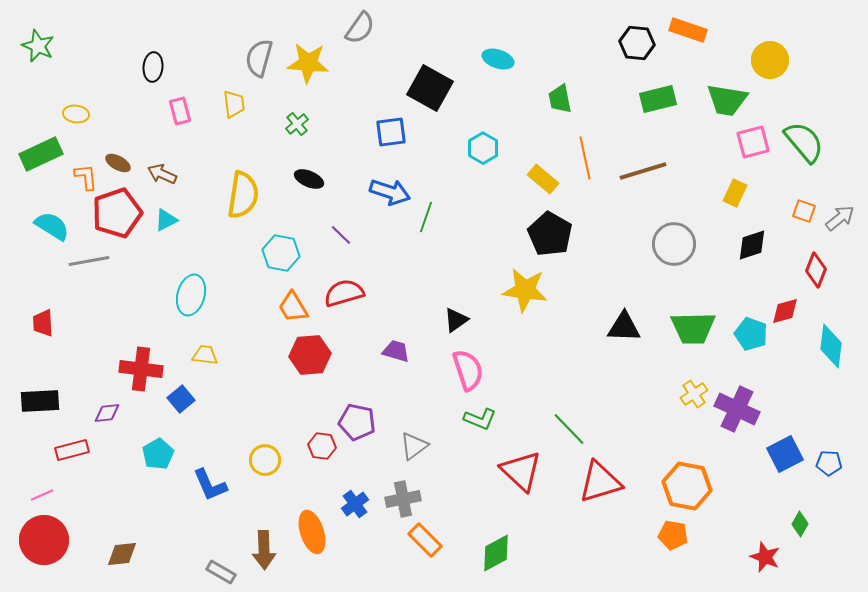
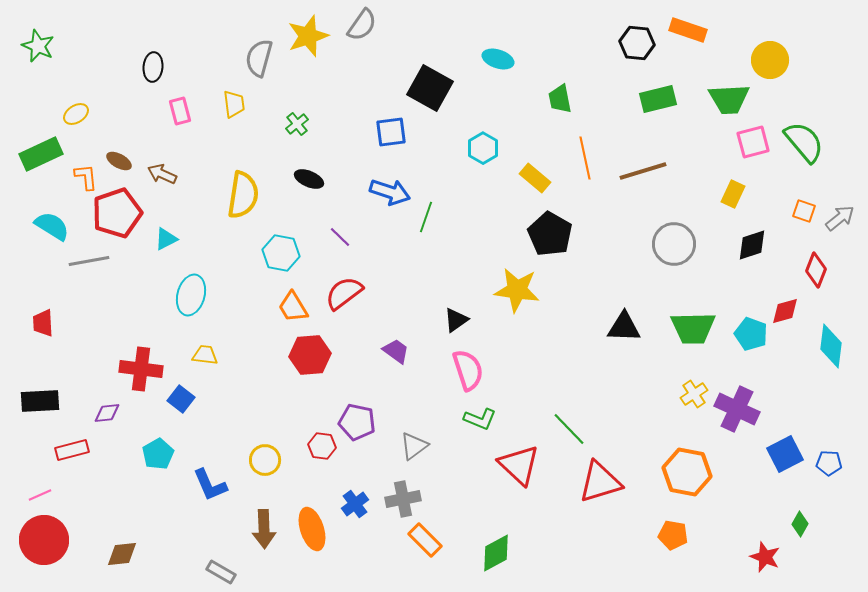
gray semicircle at (360, 28): moved 2 px right, 3 px up
yellow star at (308, 63): moved 27 px up; rotated 24 degrees counterclockwise
green trapezoid at (727, 100): moved 2 px right, 1 px up; rotated 12 degrees counterclockwise
yellow ellipse at (76, 114): rotated 40 degrees counterclockwise
brown ellipse at (118, 163): moved 1 px right, 2 px up
yellow rectangle at (543, 179): moved 8 px left, 1 px up
yellow rectangle at (735, 193): moved 2 px left, 1 px down
cyan triangle at (166, 220): moved 19 px down
purple line at (341, 235): moved 1 px left, 2 px down
yellow star at (525, 290): moved 8 px left
red semicircle at (344, 293): rotated 21 degrees counterclockwise
purple trapezoid at (396, 351): rotated 20 degrees clockwise
blue square at (181, 399): rotated 12 degrees counterclockwise
red triangle at (521, 471): moved 2 px left, 6 px up
orange hexagon at (687, 486): moved 14 px up
pink line at (42, 495): moved 2 px left
orange ellipse at (312, 532): moved 3 px up
brown arrow at (264, 550): moved 21 px up
